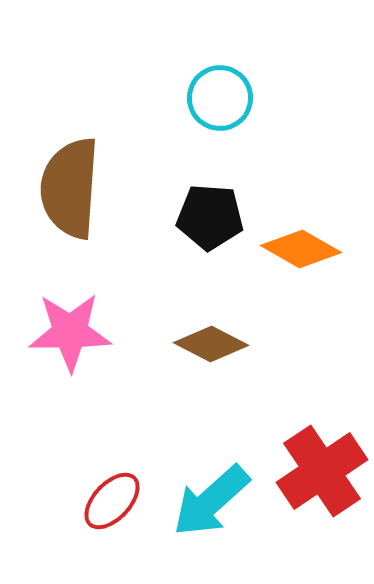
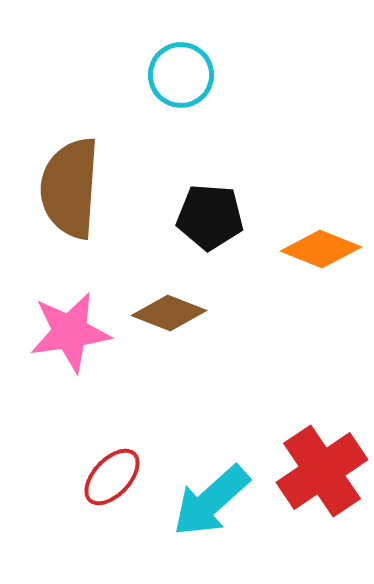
cyan circle: moved 39 px left, 23 px up
orange diamond: moved 20 px right; rotated 8 degrees counterclockwise
pink star: rotated 8 degrees counterclockwise
brown diamond: moved 42 px left, 31 px up; rotated 6 degrees counterclockwise
red ellipse: moved 24 px up
